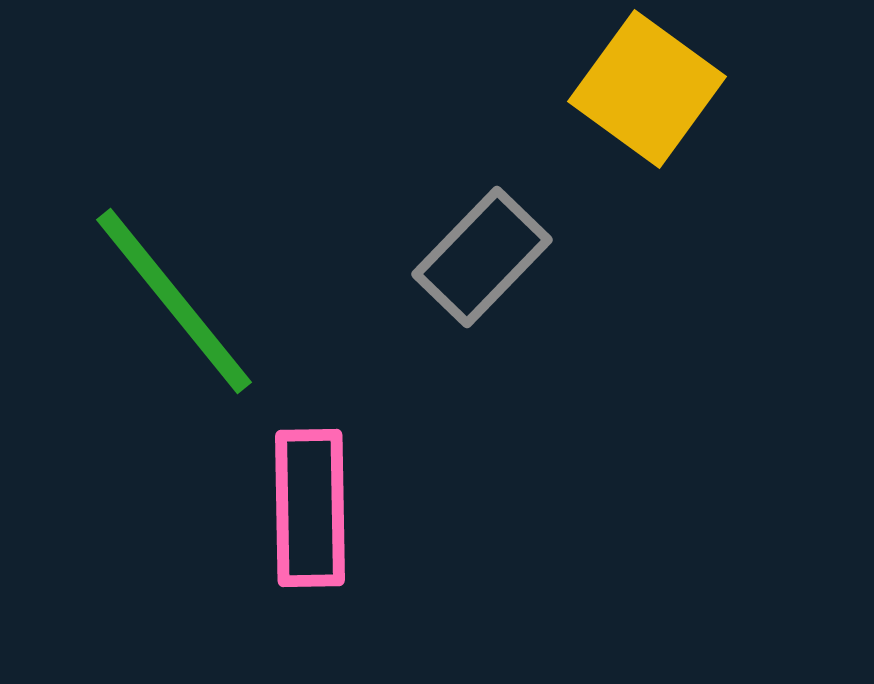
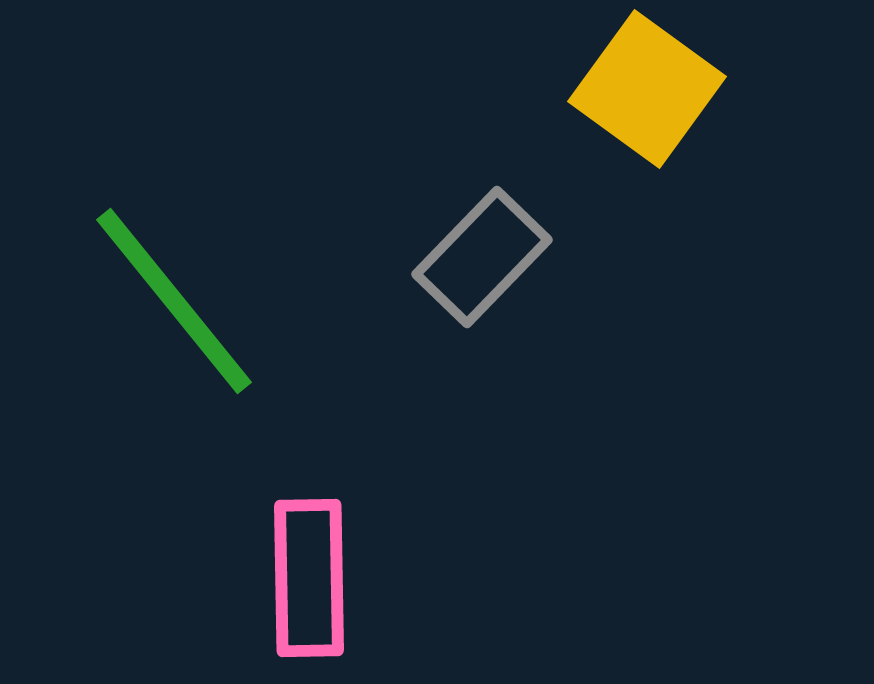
pink rectangle: moved 1 px left, 70 px down
